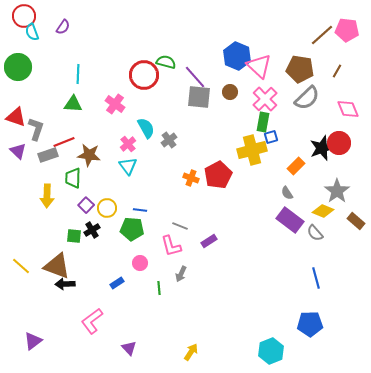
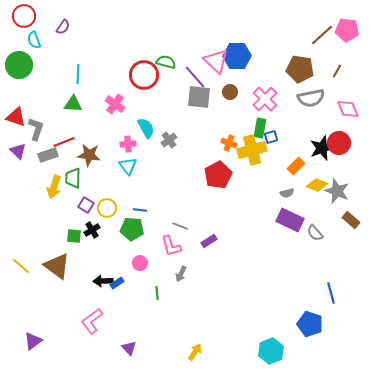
cyan semicircle at (32, 32): moved 2 px right, 8 px down
blue hexagon at (237, 56): rotated 24 degrees counterclockwise
pink triangle at (259, 66): moved 43 px left, 5 px up
green circle at (18, 67): moved 1 px right, 2 px up
gray semicircle at (307, 98): moved 4 px right; rotated 32 degrees clockwise
green rectangle at (263, 122): moved 3 px left, 6 px down
pink cross at (128, 144): rotated 35 degrees clockwise
orange cross at (191, 178): moved 38 px right, 35 px up
gray star at (337, 191): rotated 15 degrees counterclockwise
gray semicircle at (287, 193): rotated 72 degrees counterclockwise
yellow arrow at (47, 196): moved 7 px right, 9 px up; rotated 15 degrees clockwise
purple square at (86, 205): rotated 14 degrees counterclockwise
yellow diamond at (323, 211): moved 6 px left, 26 px up
purple rectangle at (290, 220): rotated 12 degrees counterclockwise
brown rectangle at (356, 221): moved 5 px left, 1 px up
brown triangle at (57, 266): rotated 16 degrees clockwise
blue line at (316, 278): moved 15 px right, 15 px down
black arrow at (65, 284): moved 38 px right, 3 px up
green line at (159, 288): moved 2 px left, 5 px down
blue pentagon at (310, 324): rotated 20 degrees clockwise
yellow arrow at (191, 352): moved 4 px right
